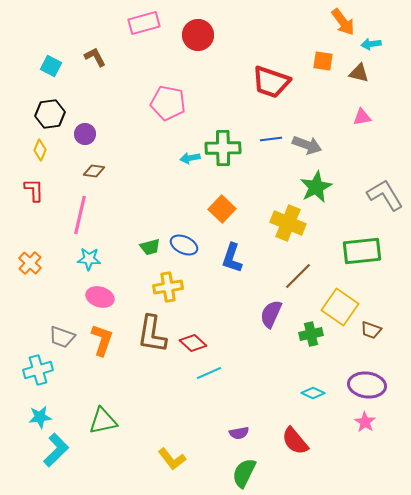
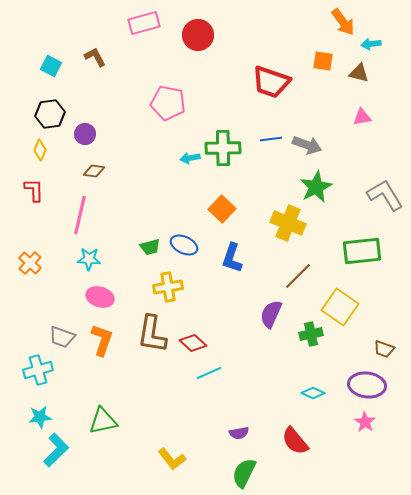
brown trapezoid at (371, 330): moved 13 px right, 19 px down
